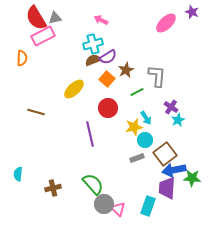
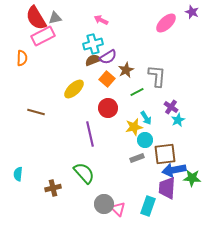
brown square: rotated 30 degrees clockwise
green semicircle: moved 9 px left, 11 px up
